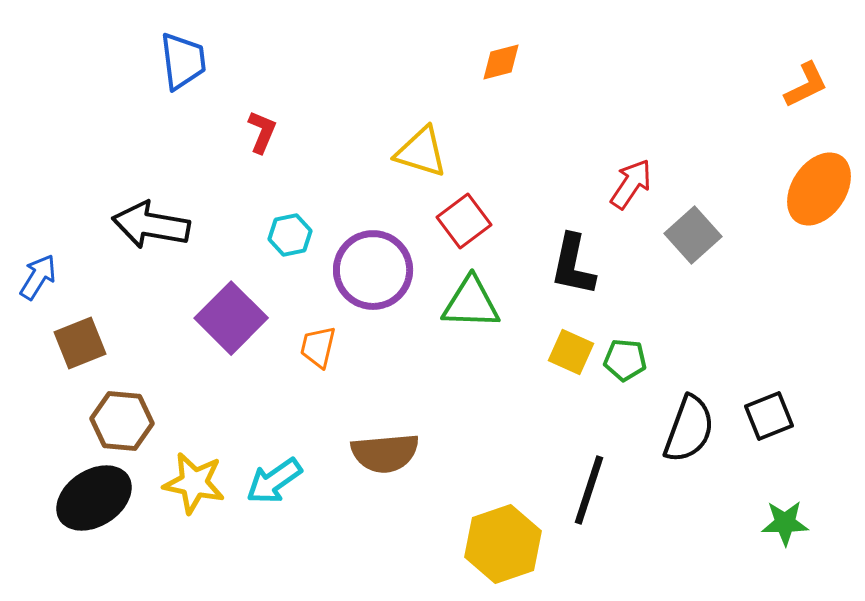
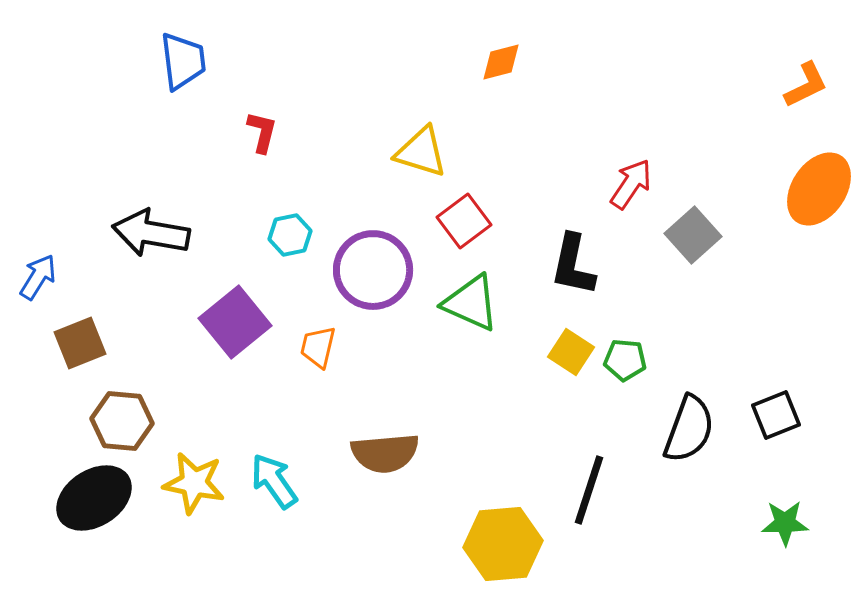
red L-shape: rotated 9 degrees counterclockwise
black arrow: moved 8 px down
green triangle: rotated 22 degrees clockwise
purple square: moved 4 px right, 4 px down; rotated 6 degrees clockwise
yellow square: rotated 9 degrees clockwise
black square: moved 7 px right, 1 px up
cyan arrow: rotated 90 degrees clockwise
yellow hexagon: rotated 14 degrees clockwise
